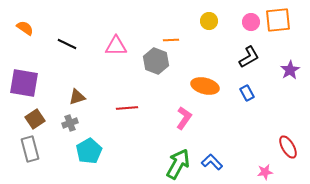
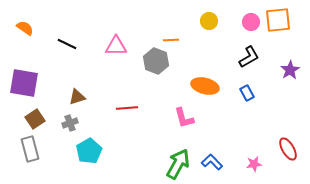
pink L-shape: rotated 130 degrees clockwise
red ellipse: moved 2 px down
pink star: moved 11 px left, 8 px up
